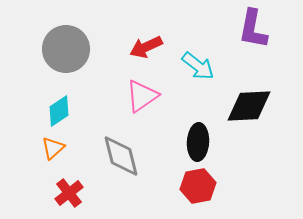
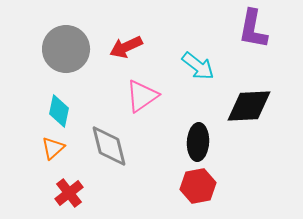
red arrow: moved 20 px left
cyan diamond: rotated 44 degrees counterclockwise
gray diamond: moved 12 px left, 10 px up
